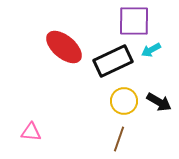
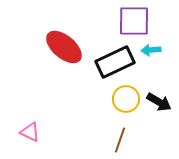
cyan arrow: rotated 24 degrees clockwise
black rectangle: moved 2 px right, 1 px down
yellow circle: moved 2 px right, 2 px up
pink triangle: moved 1 px left; rotated 20 degrees clockwise
brown line: moved 1 px right, 1 px down
